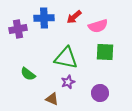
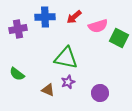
blue cross: moved 1 px right, 1 px up
green square: moved 14 px right, 14 px up; rotated 24 degrees clockwise
green semicircle: moved 11 px left
brown triangle: moved 4 px left, 9 px up
